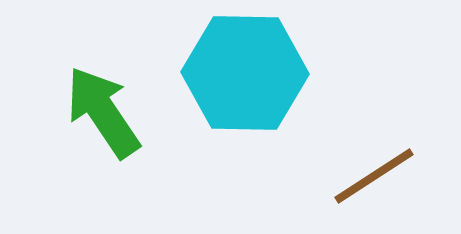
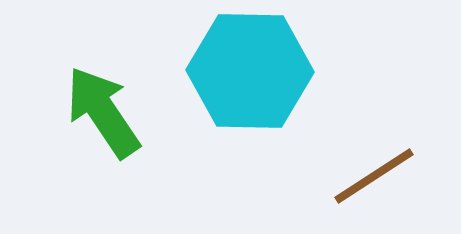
cyan hexagon: moved 5 px right, 2 px up
